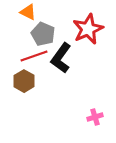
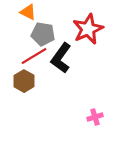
gray pentagon: rotated 15 degrees counterclockwise
red line: rotated 12 degrees counterclockwise
